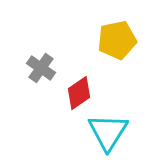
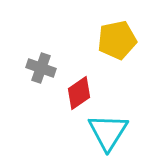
gray cross: rotated 16 degrees counterclockwise
